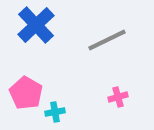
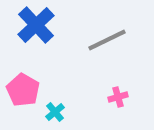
pink pentagon: moved 3 px left, 3 px up
cyan cross: rotated 30 degrees counterclockwise
